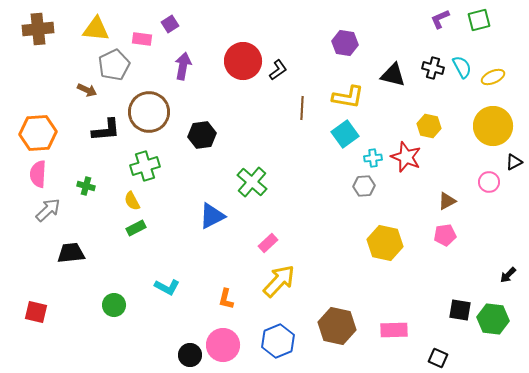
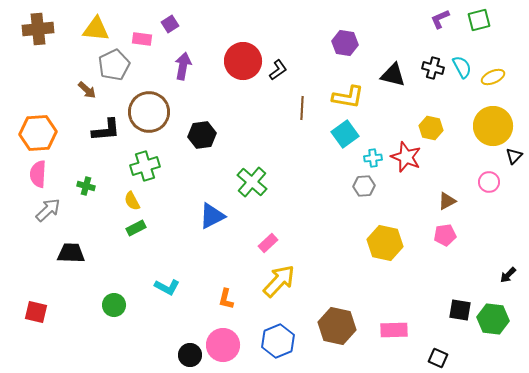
brown arrow at (87, 90): rotated 18 degrees clockwise
yellow hexagon at (429, 126): moved 2 px right, 2 px down
black triangle at (514, 162): moved 6 px up; rotated 18 degrees counterclockwise
black trapezoid at (71, 253): rotated 8 degrees clockwise
